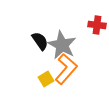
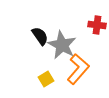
black semicircle: moved 5 px up
orange L-shape: moved 12 px right
